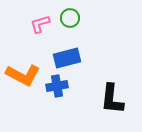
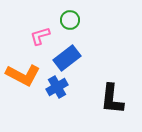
green circle: moved 2 px down
pink L-shape: moved 12 px down
blue rectangle: rotated 24 degrees counterclockwise
blue cross: moved 1 px down; rotated 20 degrees counterclockwise
